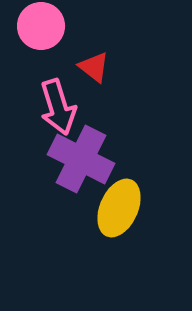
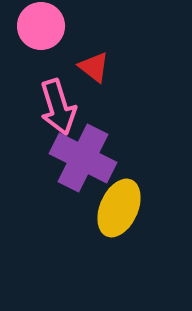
purple cross: moved 2 px right, 1 px up
